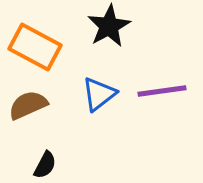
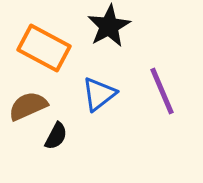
orange rectangle: moved 9 px right, 1 px down
purple line: rotated 75 degrees clockwise
brown semicircle: moved 1 px down
black semicircle: moved 11 px right, 29 px up
